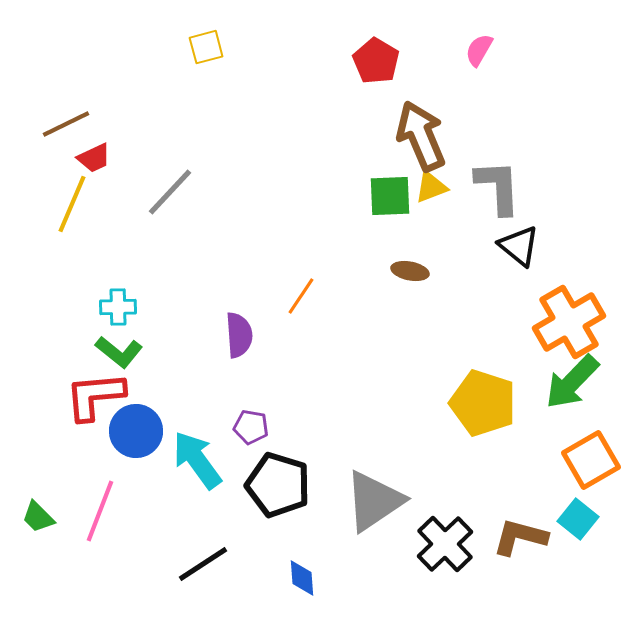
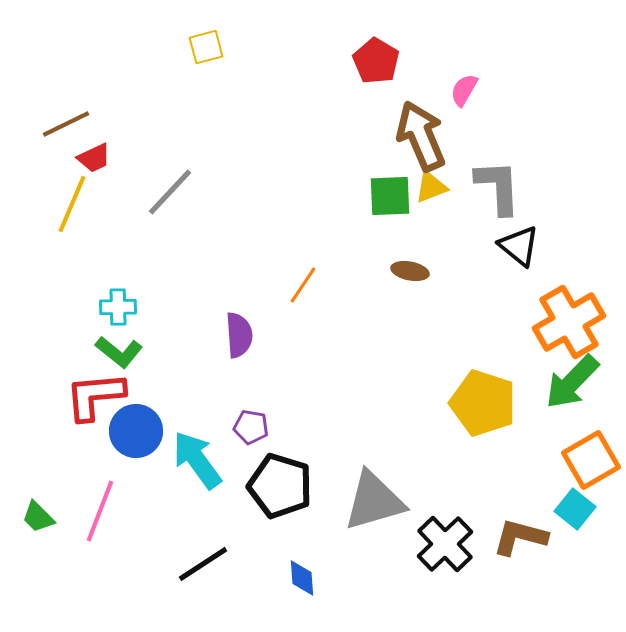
pink semicircle: moved 15 px left, 40 px down
orange line: moved 2 px right, 11 px up
black pentagon: moved 2 px right, 1 px down
gray triangle: rotated 18 degrees clockwise
cyan square: moved 3 px left, 10 px up
